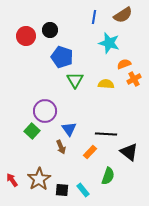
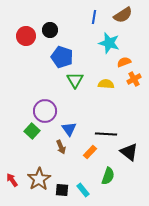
orange semicircle: moved 2 px up
